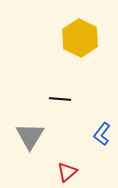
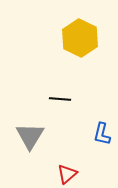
blue L-shape: rotated 25 degrees counterclockwise
red triangle: moved 2 px down
